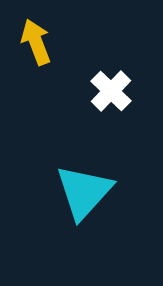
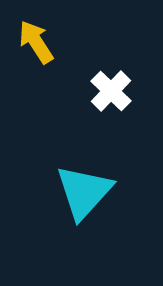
yellow arrow: rotated 12 degrees counterclockwise
